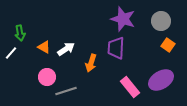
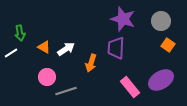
white line: rotated 16 degrees clockwise
